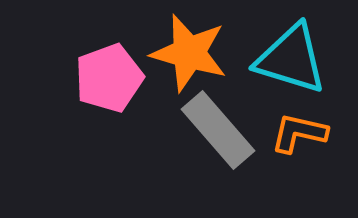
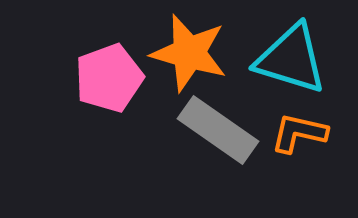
gray rectangle: rotated 14 degrees counterclockwise
